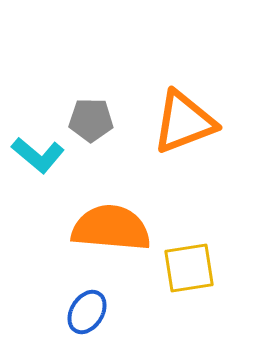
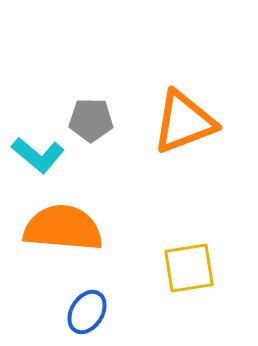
orange semicircle: moved 48 px left
